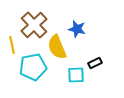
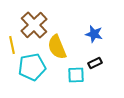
blue star: moved 17 px right, 5 px down
cyan pentagon: moved 1 px left
